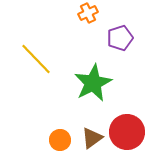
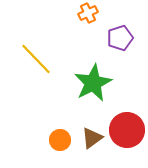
red circle: moved 2 px up
